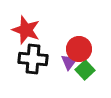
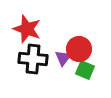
red star: moved 1 px right, 1 px up
purple triangle: moved 6 px left, 4 px up
green square: rotated 24 degrees counterclockwise
